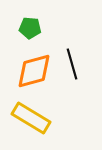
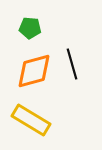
yellow rectangle: moved 2 px down
